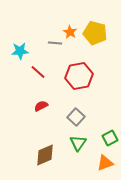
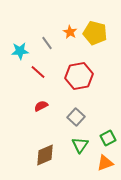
gray line: moved 8 px left; rotated 48 degrees clockwise
green square: moved 2 px left
green triangle: moved 2 px right, 2 px down
